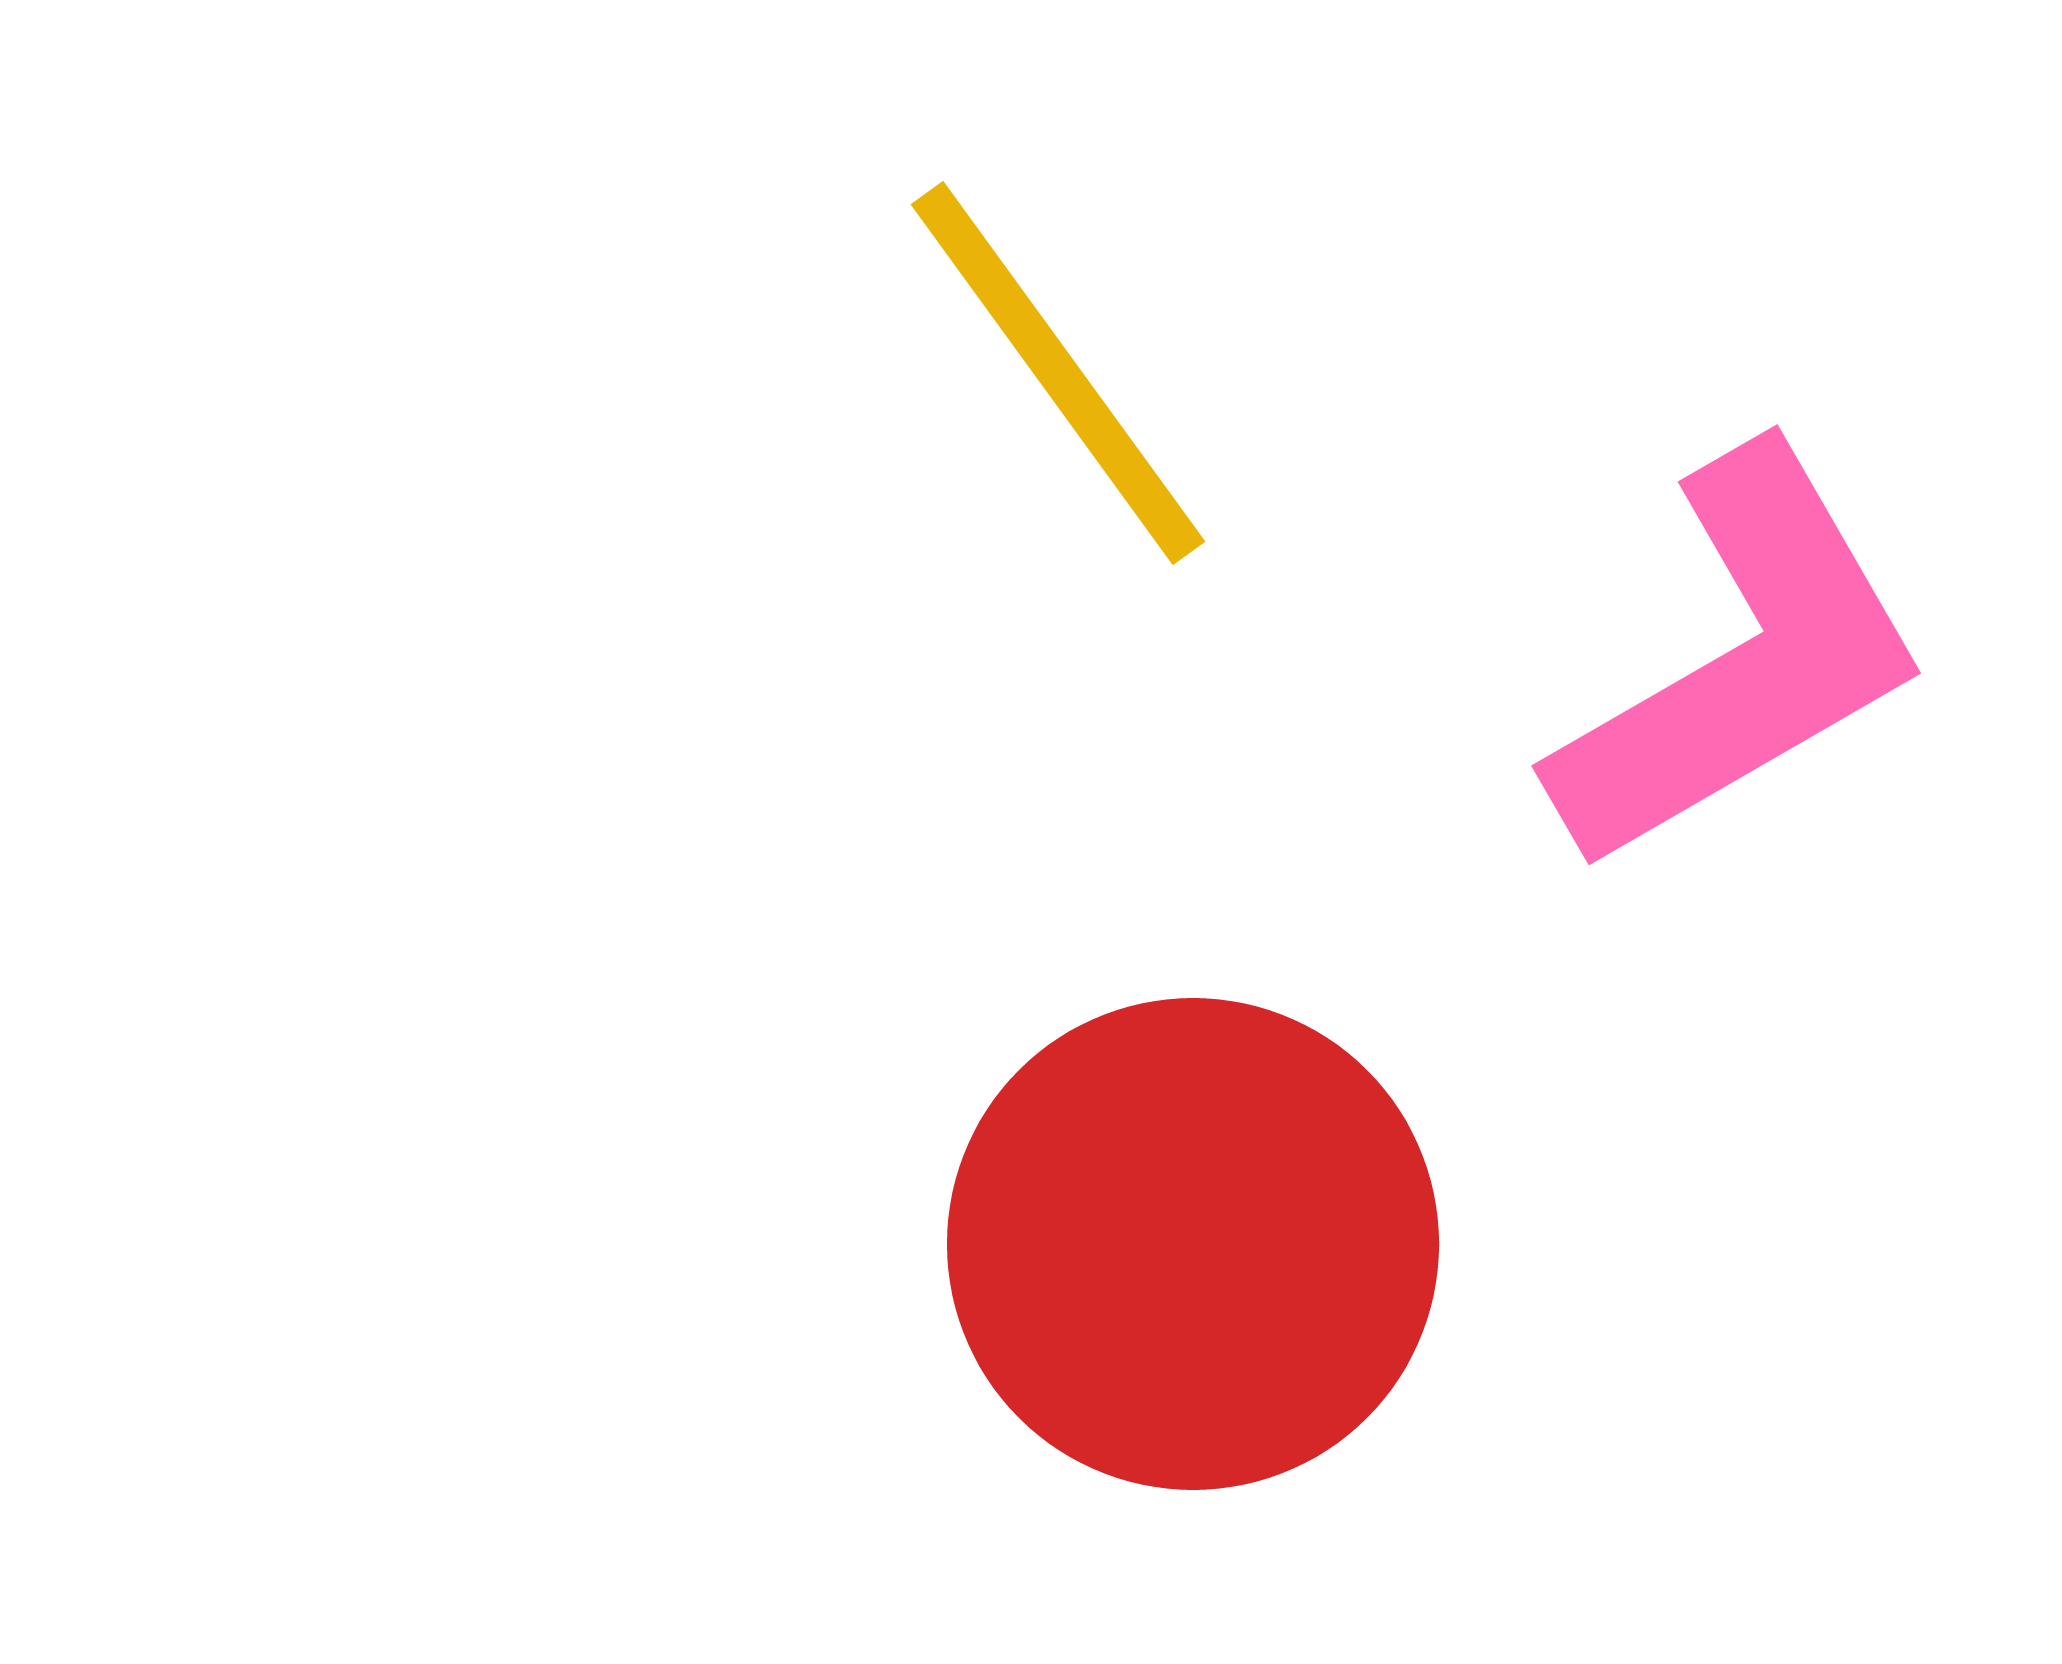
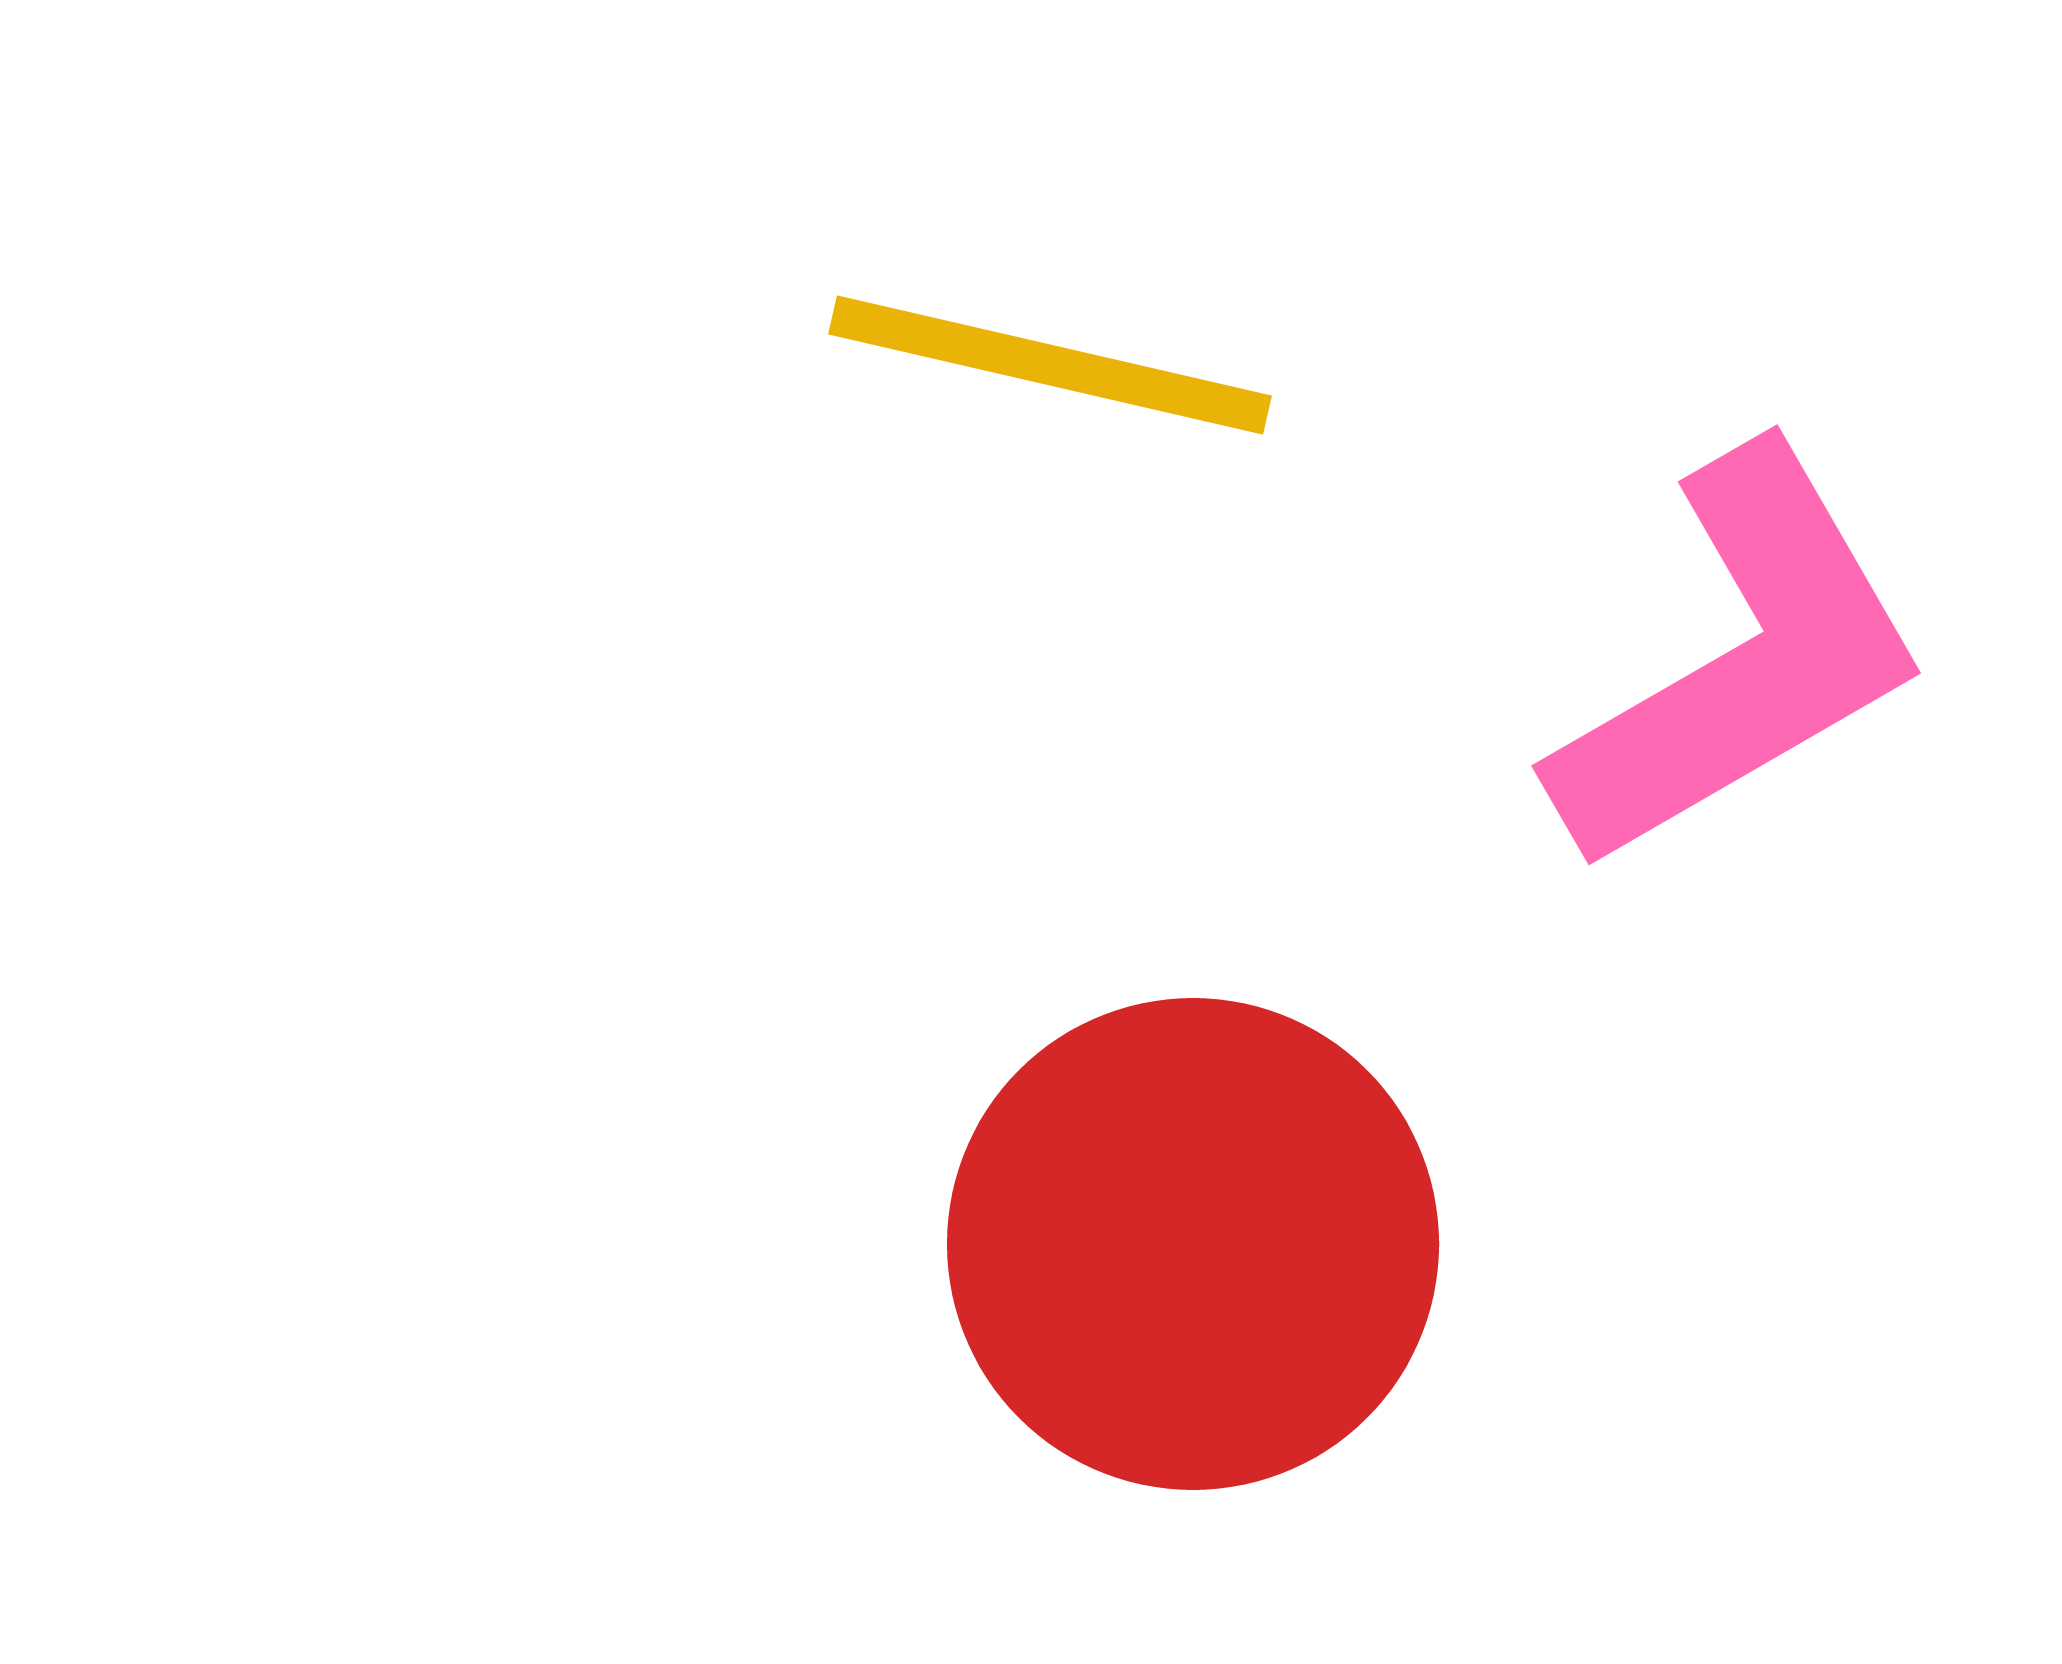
yellow line: moved 8 px left, 8 px up; rotated 41 degrees counterclockwise
